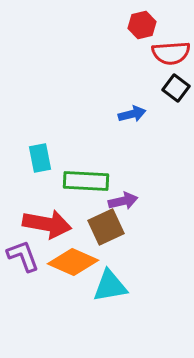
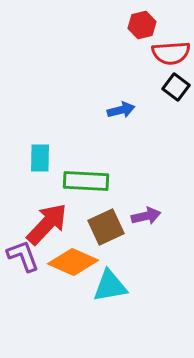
black square: moved 1 px up
blue arrow: moved 11 px left, 4 px up
cyan rectangle: rotated 12 degrees clockwise
purple arrow: moved 23 px right, 15 px down
red arrow: rotated 57 degrees counterclockwise
